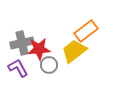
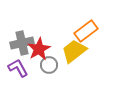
red star: rotated 25 degrees counterclockwise
